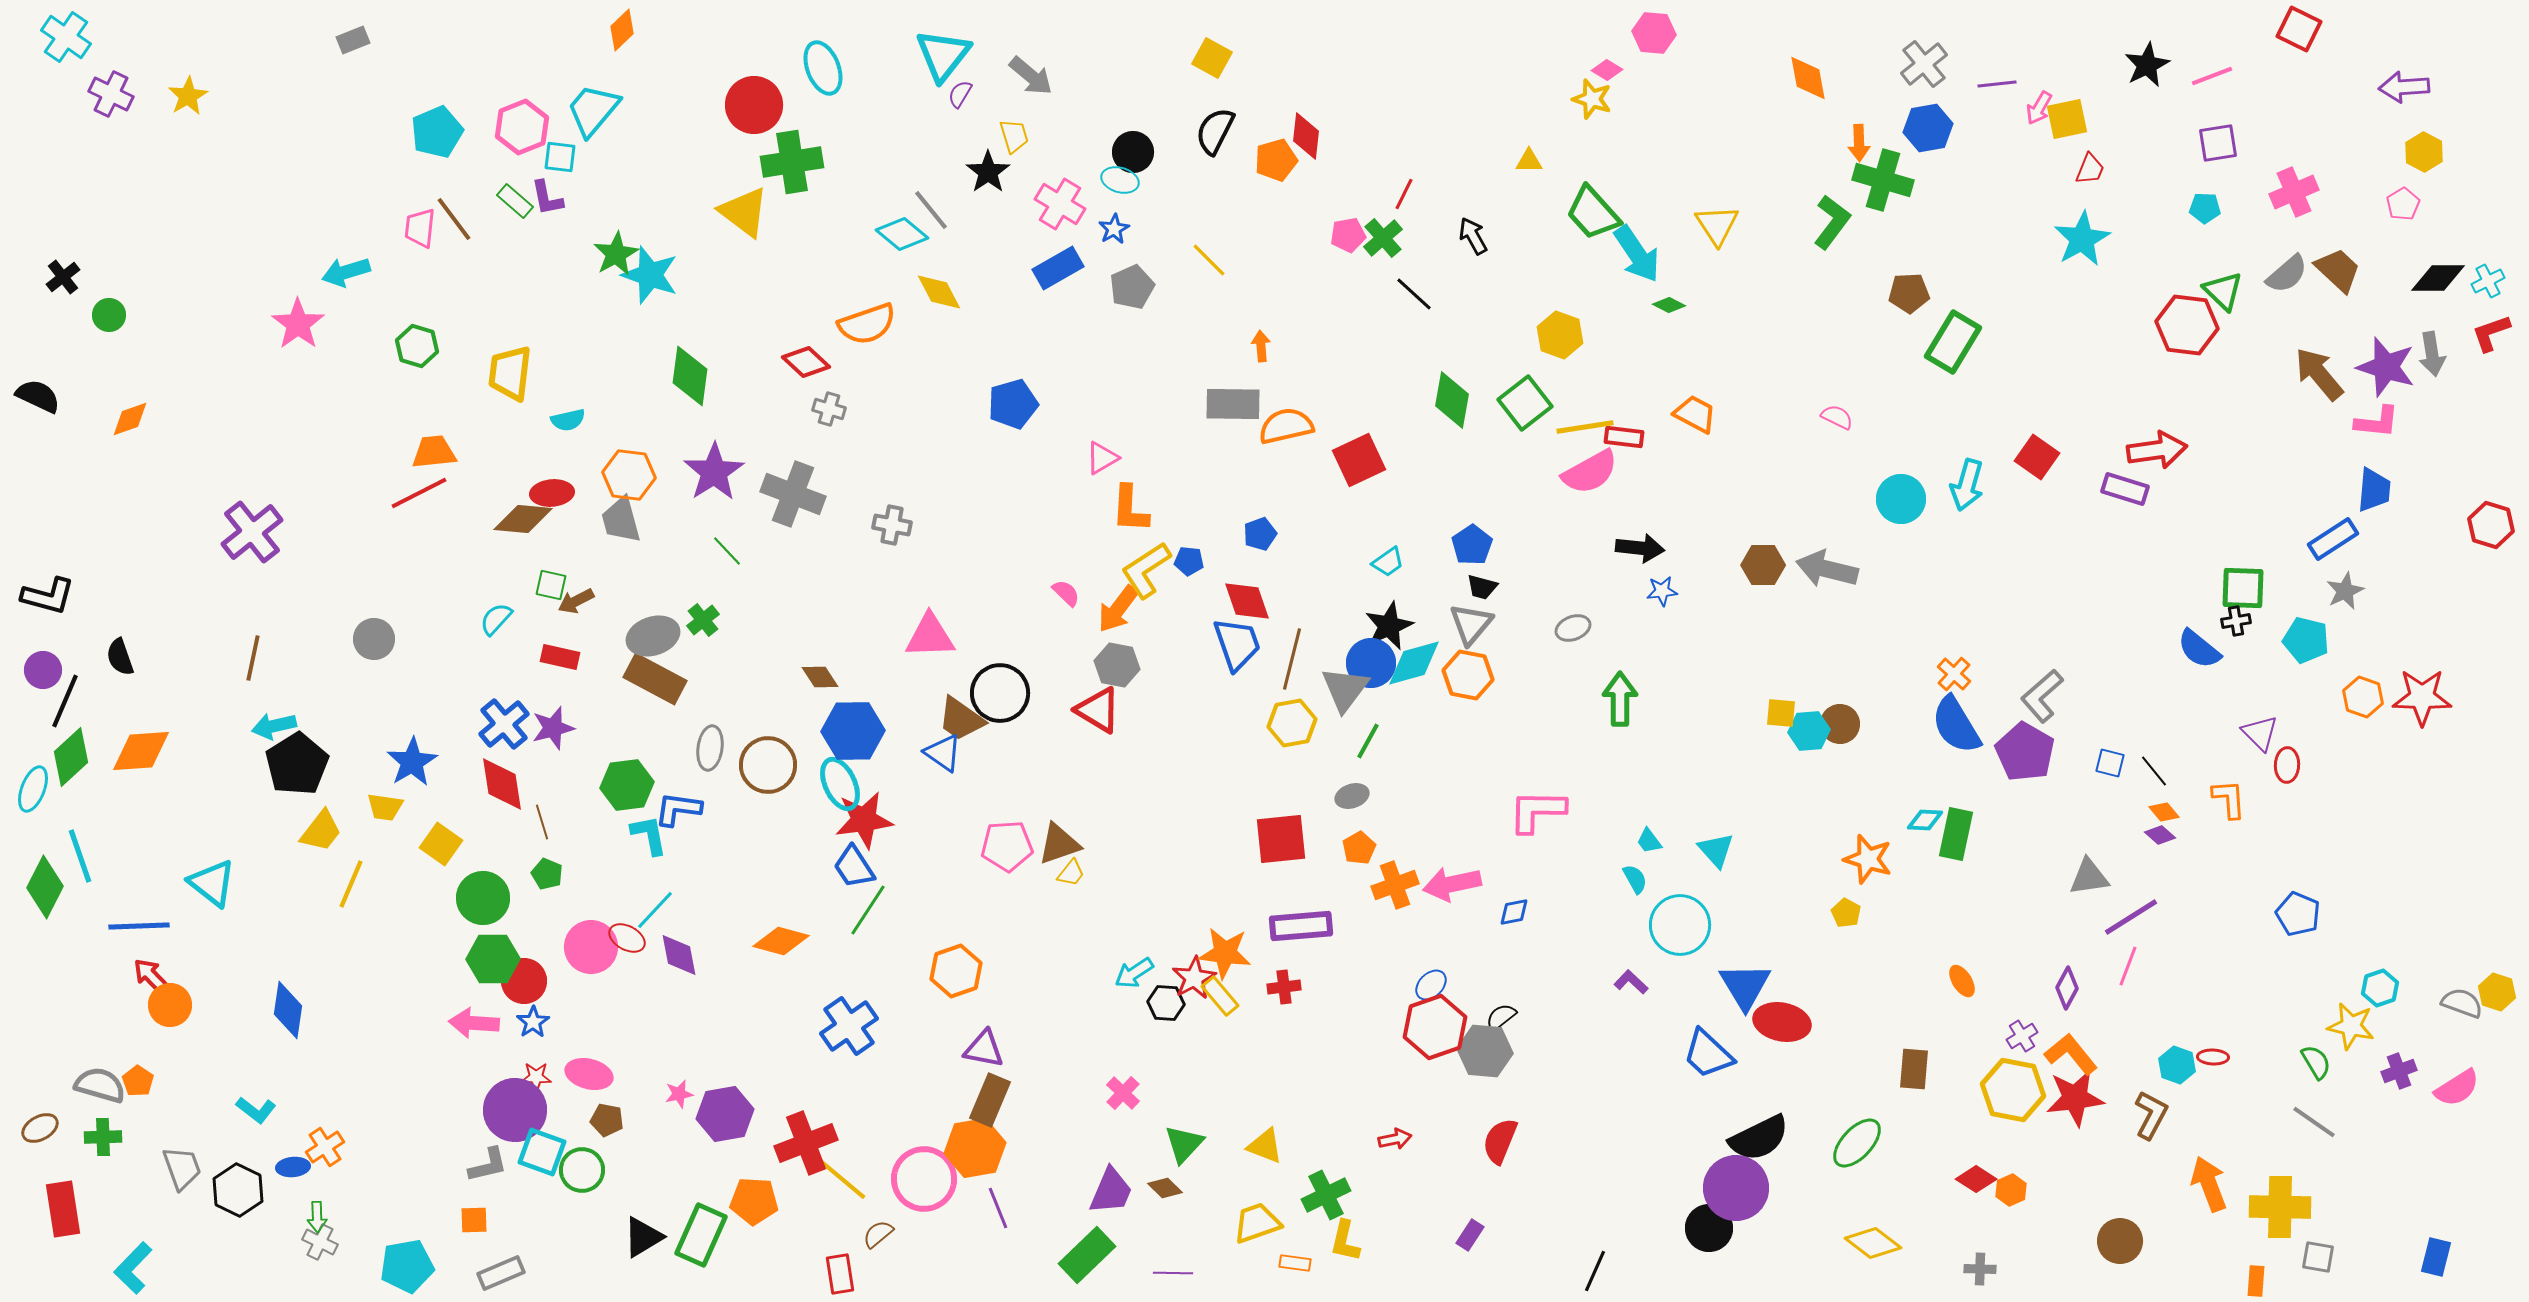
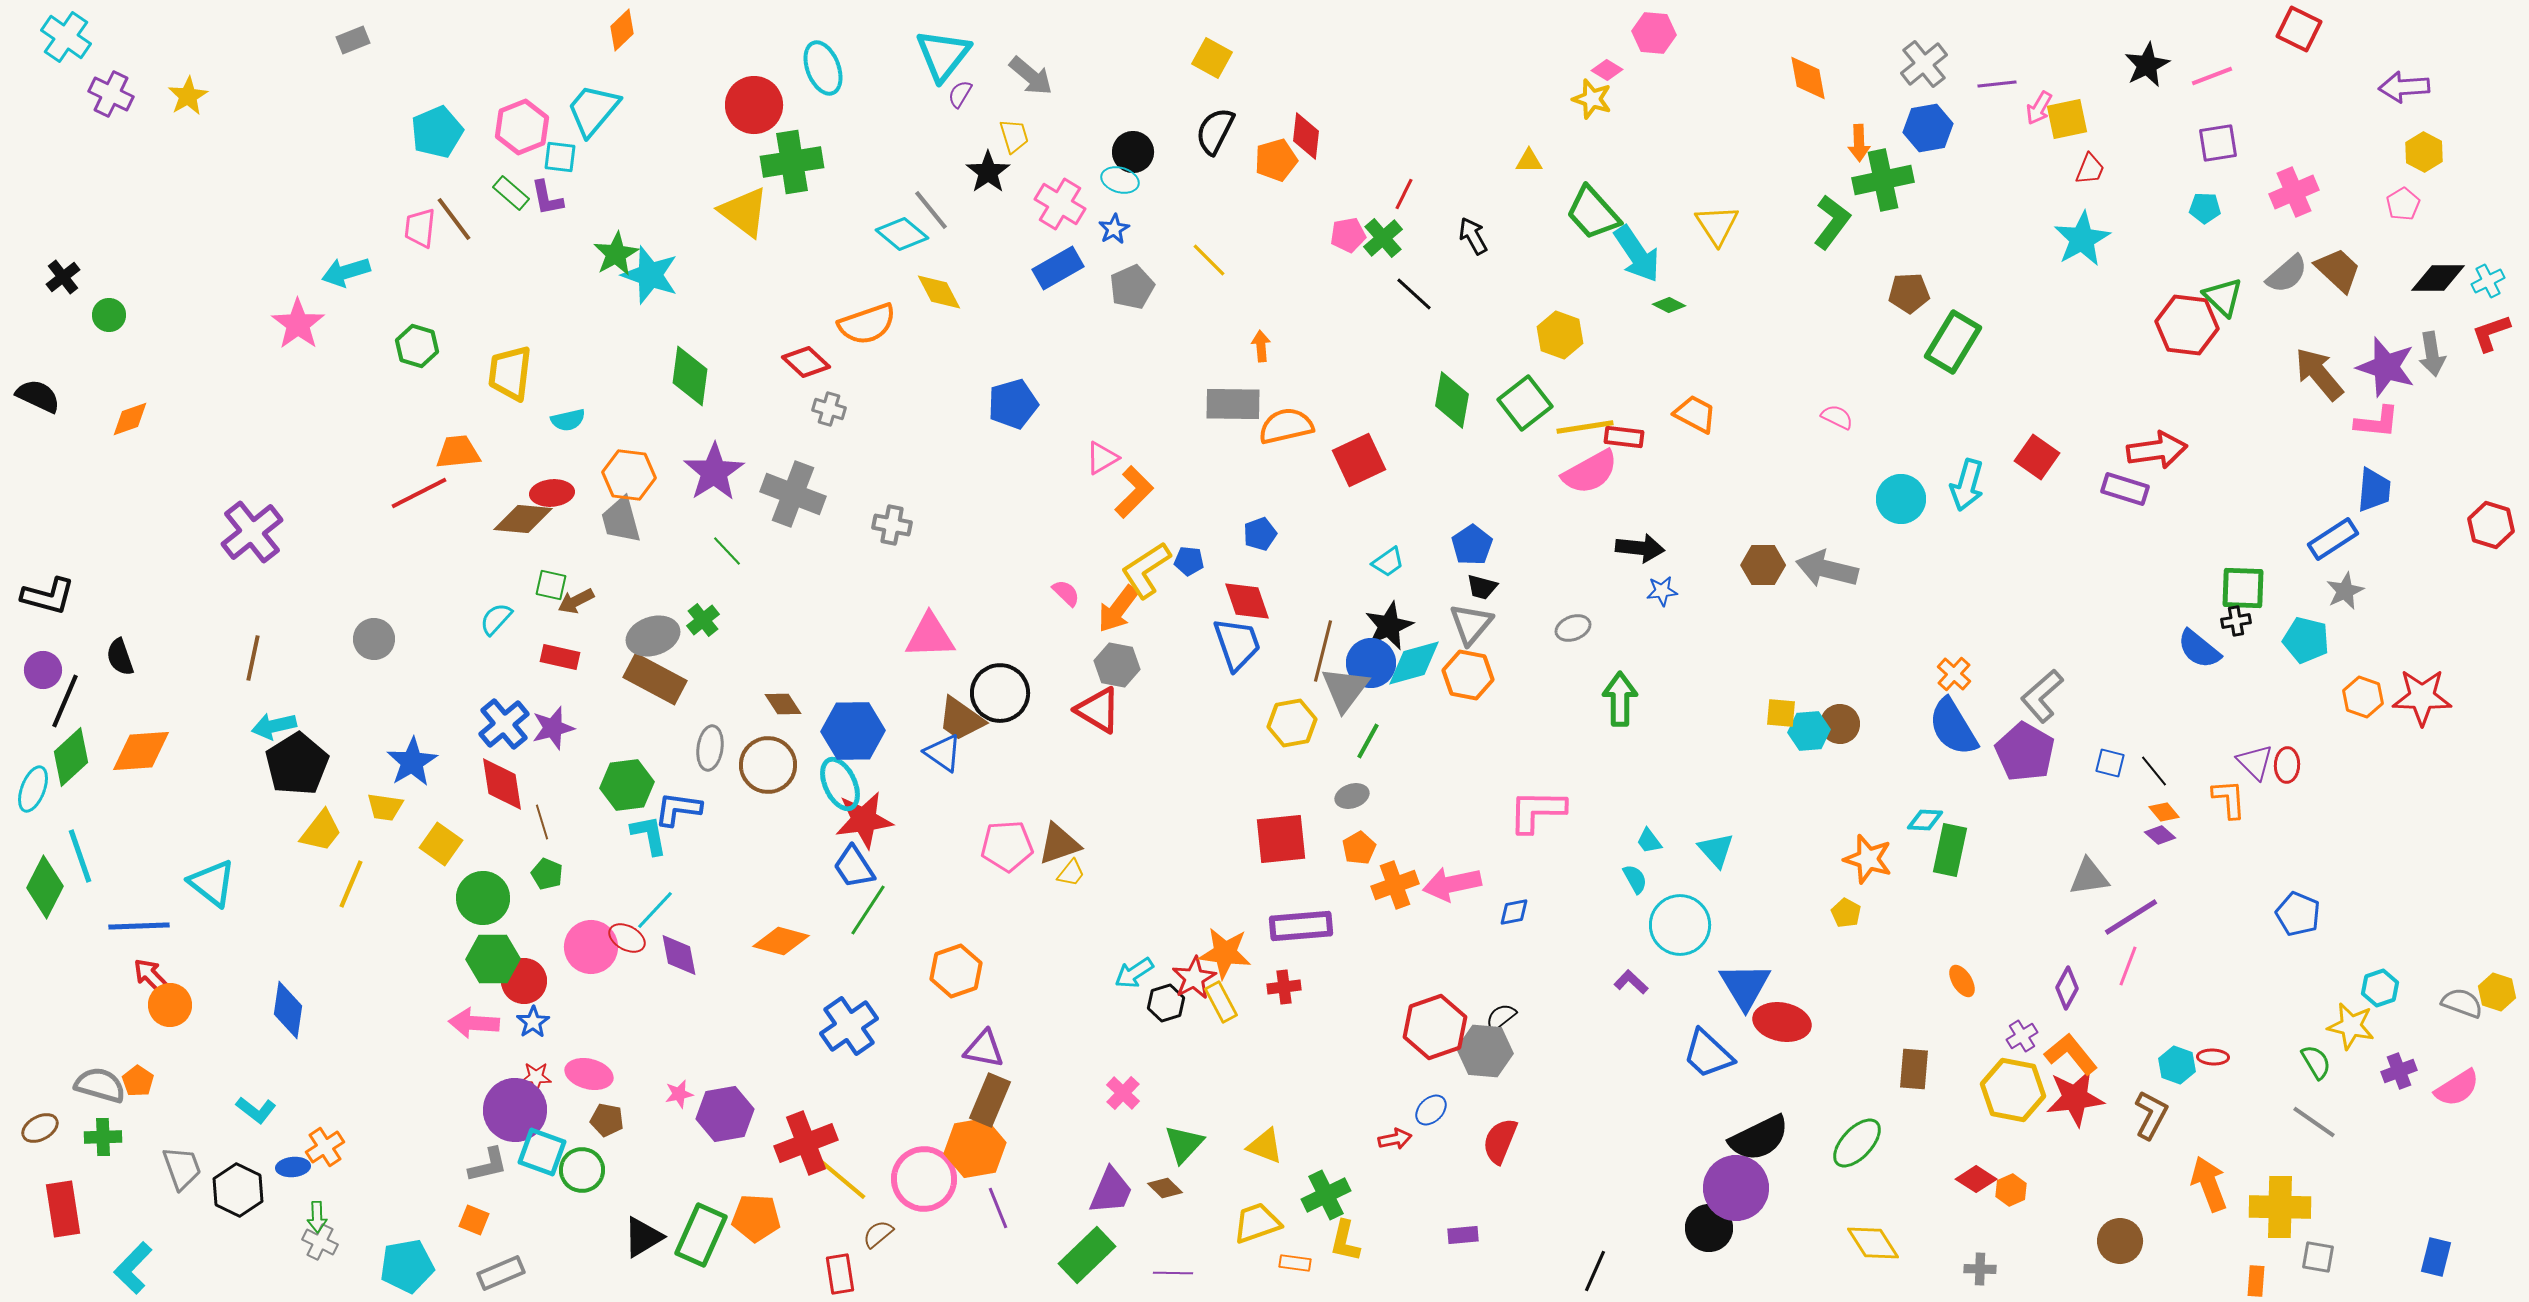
green cross at (1883, 180): rotated 28 degrees counterclockwise
green rectangle at (515, 201): moved 4 px left, 8 px up
green triangle at (2223, 291): moved 6 px down
orange trapezoid at (434, 452): moved 24 px right
orange L-shape at (1130, 509): moved 4 px right, 17 px up; rotated 138 degrees counterclockwise
brown line at (1292, 659): moved 31 px right, 8 px up
brown diamond at (820, 677): moved 37 px left, 27 px down
blue semicircle at (1956, 725): moved 3 px left, 2 px down
purple triangle at (2260, 733): moved 5 px left, 29 px down
green rectangle at (1956, 834): moved 6 px left, 16 px down
blue ellipse at (1431, 985): moved 125 px down
yellow rectangle at (1220, 996): moved 1 px right, 6 px down; rotated 12 degrees clockwise
black hexagon at (1166, 1003): rotated 21 degrees counterclockwise
orange pentagon at (754, 1201): moved 2 px right, 17 px down
orange square at (474, 1220): rotated 24 degrees clockwise
purple rectangle at (1470, 1235): moved 7 px left; rotated 52 degrees clockwise
yellow diamond at (1873, 1243): rotated 20 degrees clockwise
